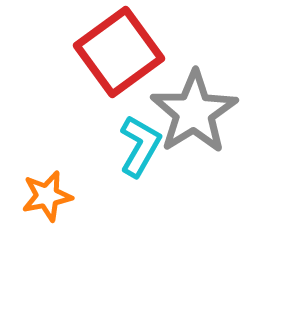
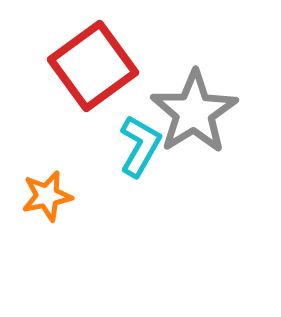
red square: moved 26 px left, 14 px down
